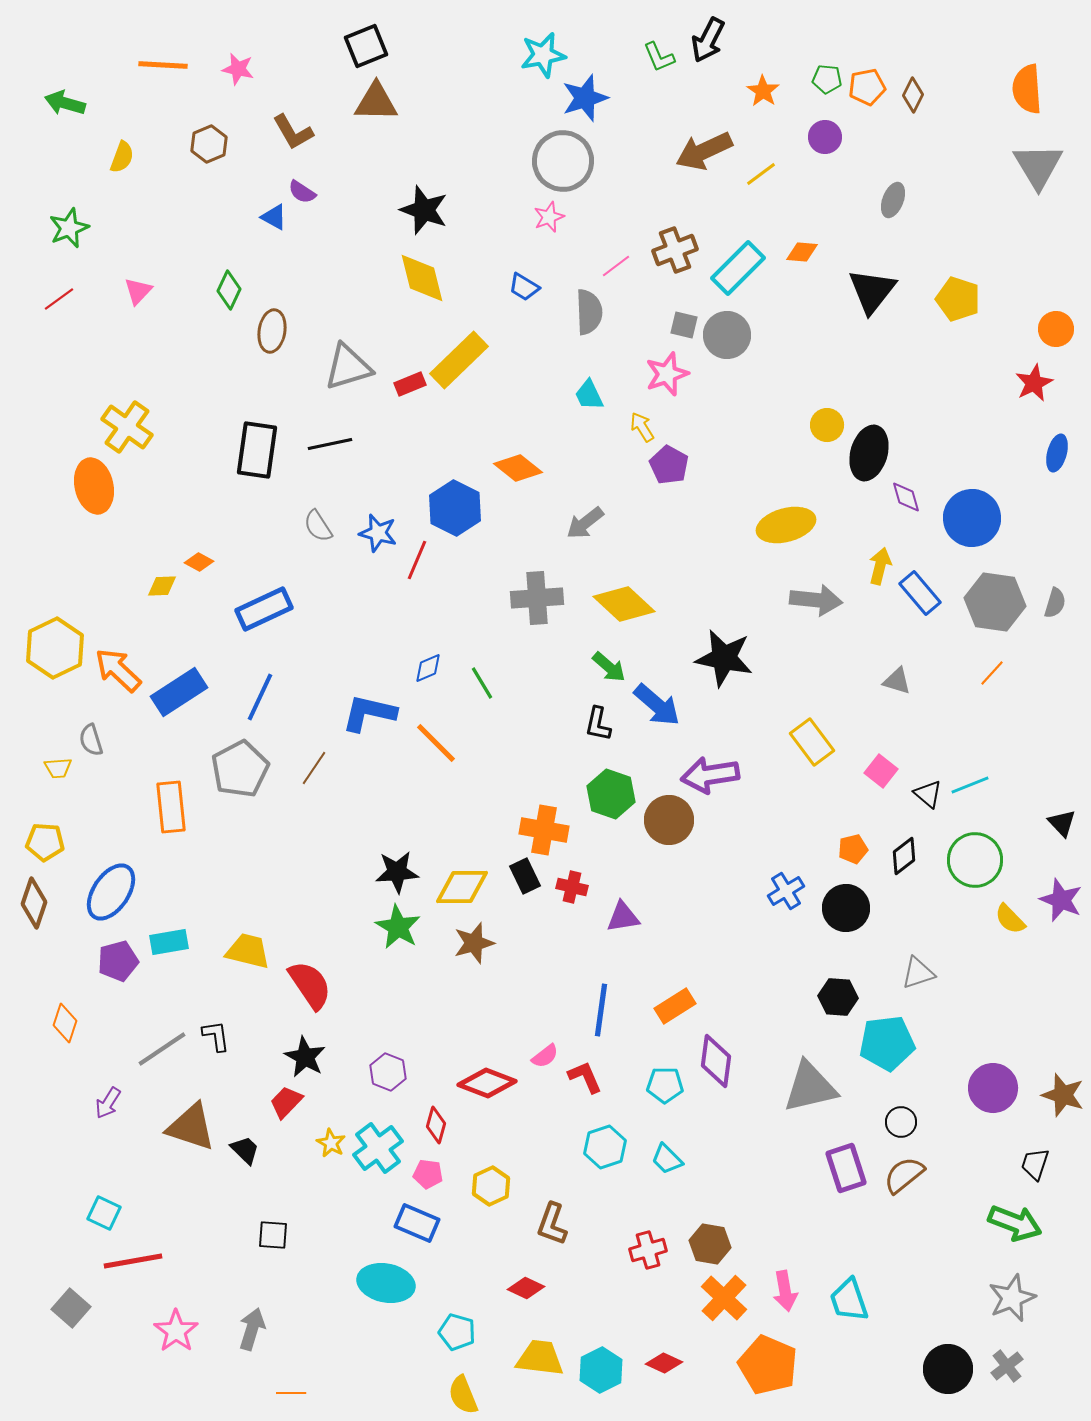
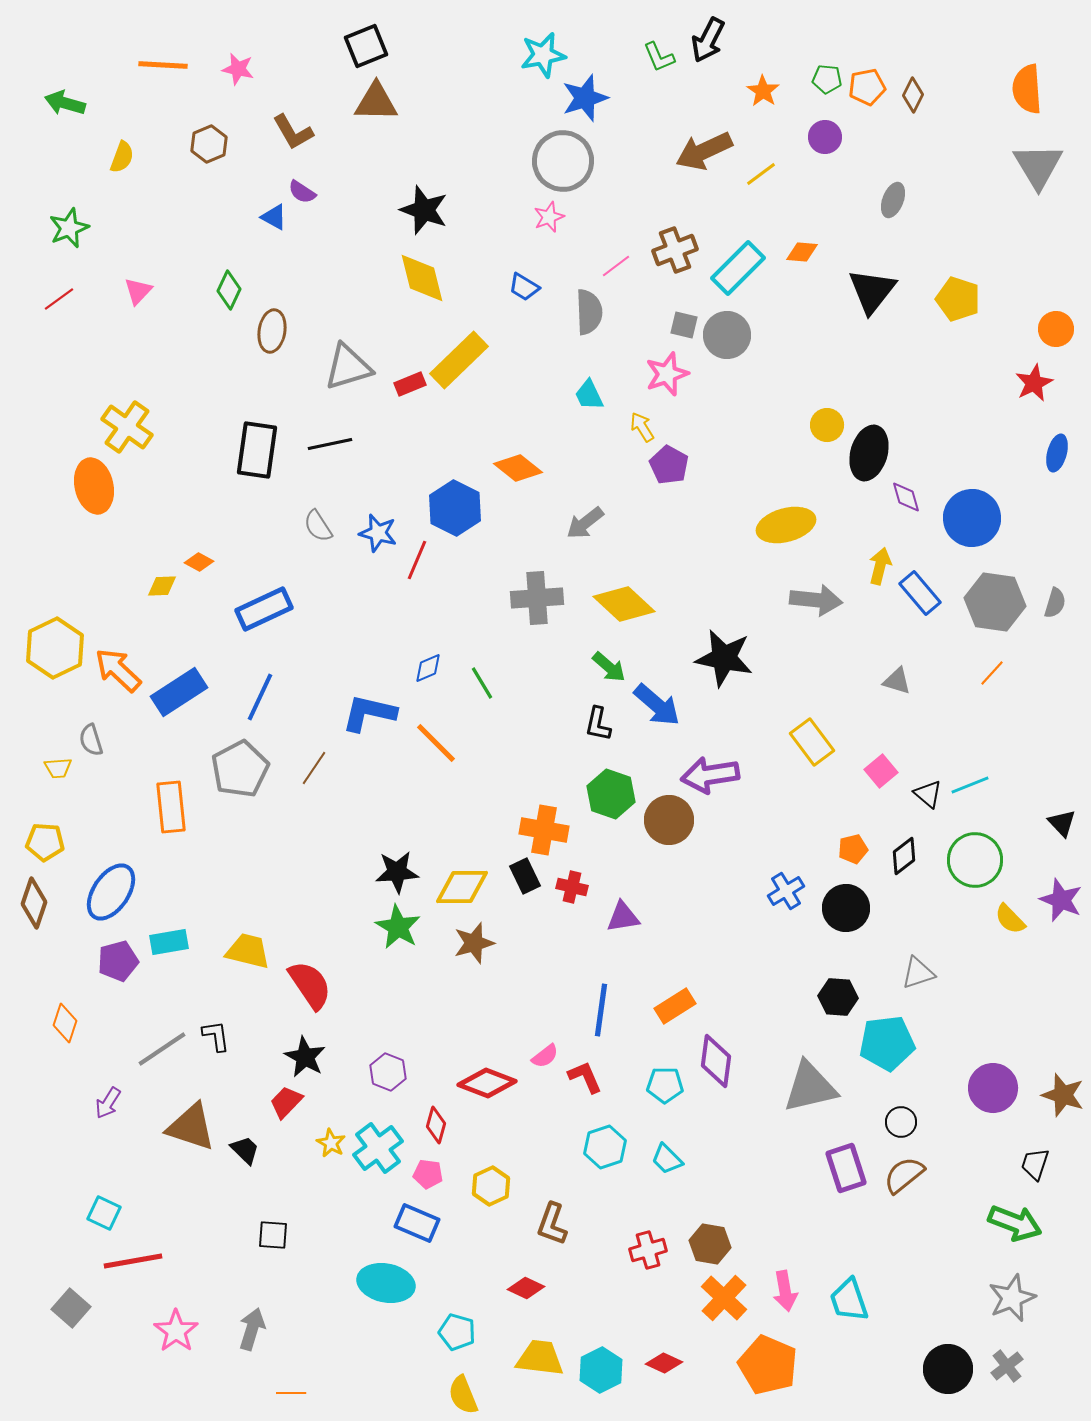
pink square at (881, 771): rotated 12 degrees clockwise
